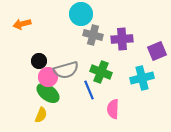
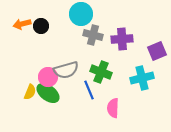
black circle: moved 2 px right, 35 px up
pink semicircle: moved 1 px up
yellow semicircle: moved 11 px left, 23 px up
